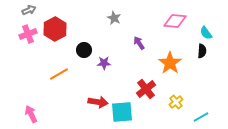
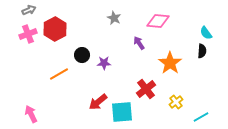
pink diamond: moved 17 px left
black circle: moved 2 px left, 5 px down
red arrow: rotated 132 degrees clockwise
